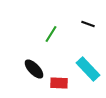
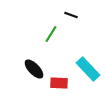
black line: moved 17 px left, 9 px up
